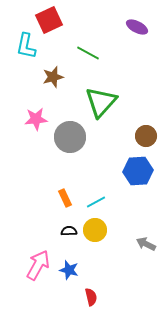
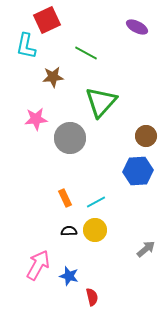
red square: moved 2 px left
green line: moved 2 px left
brown star: rotated 10 degrees clockwise
gray circle: moved 1 px down
gray arrow: moved 5 px down; rotated 114 degrees clockwise
blue star: moved 6 px down
red semicircle: moved 1 px right
